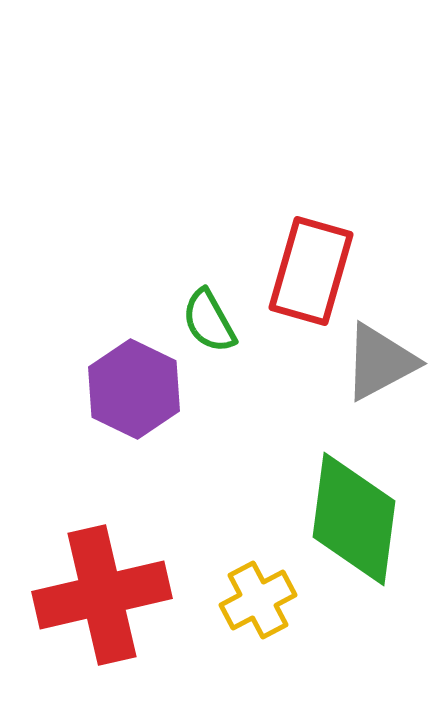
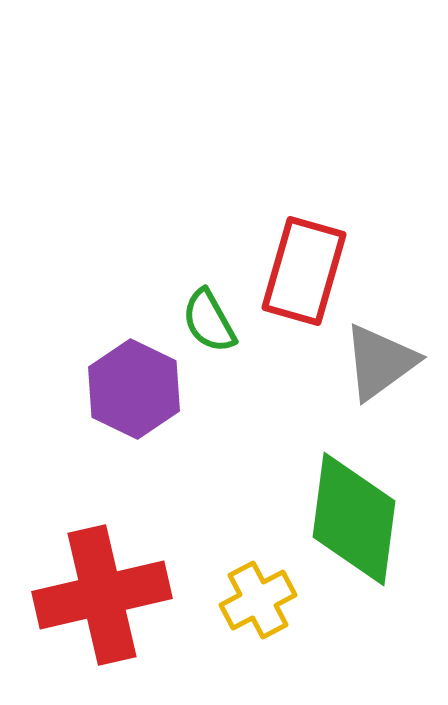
red rectangle: moved 7 px left
gray triangle: rotated 8 degrees counterclockwise
